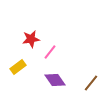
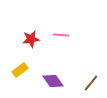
pink line: moved 11 px right, 17 px up; rotated 56 degrees clockwise
yellow rectangle: moved 2 px right, 3 px down
purple diamond: moved 2 px left, 1 px down
